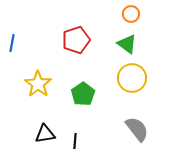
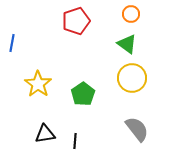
red pentagon: moved 19 px up
